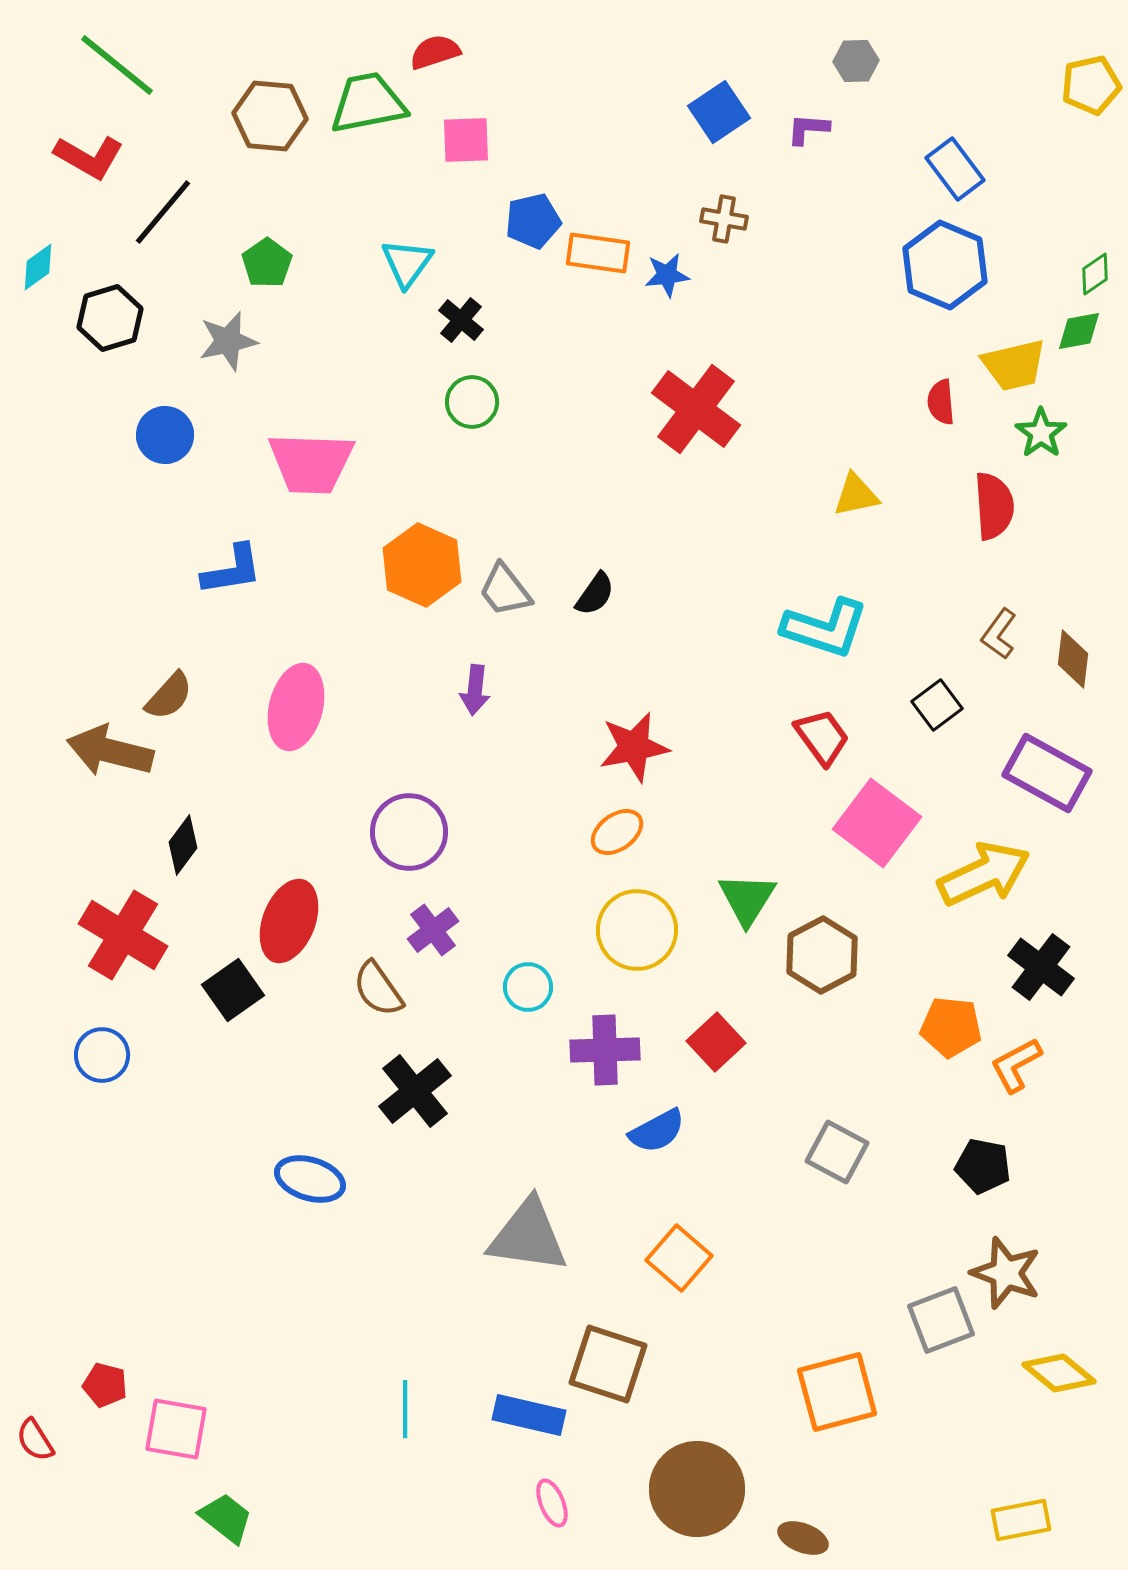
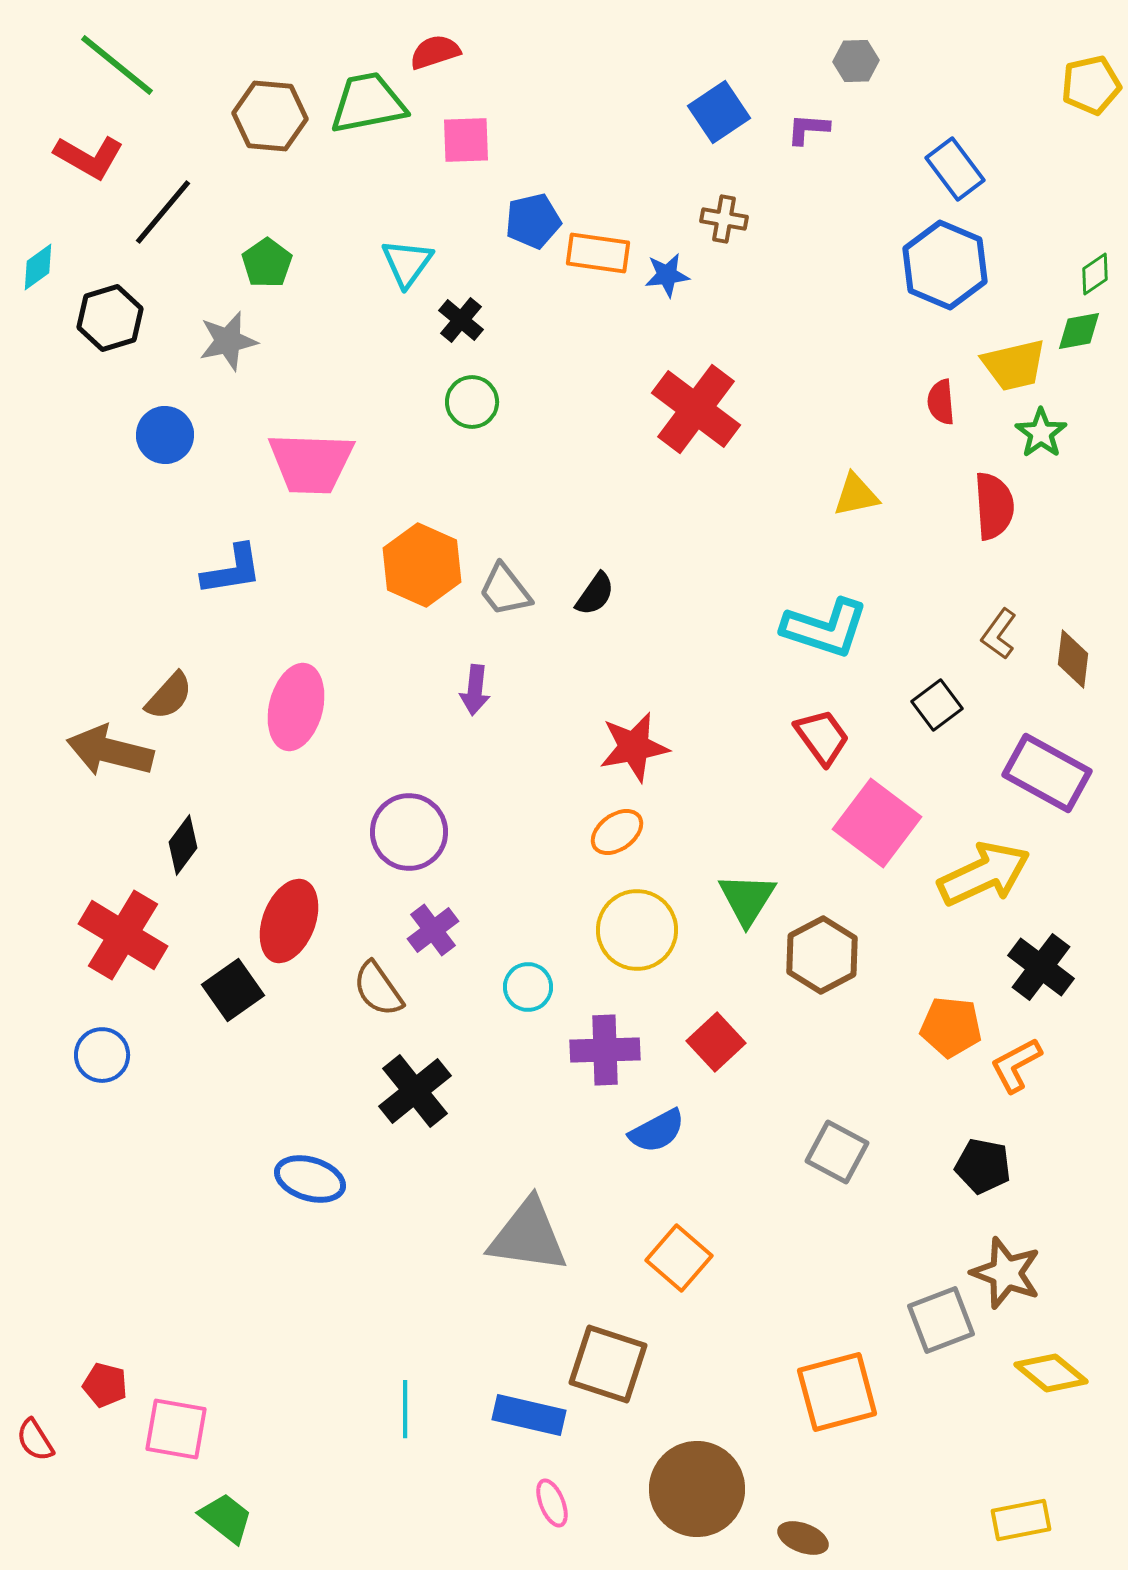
yellow diamond at (1059, 1373): moved 8 px left
